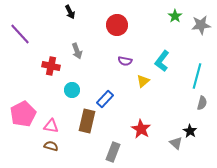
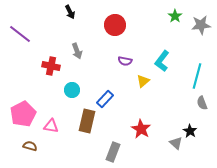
red circle: moved 2 px left
purple line: rotated 10 degrees counterclockwise
gray semicircle: rotated 144 degrees clockwise
brown semicircle: moved 21 px left
